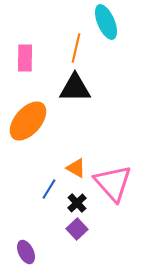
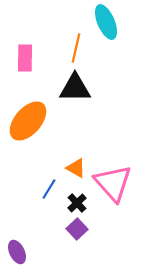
purple ellipse: moved 9 px left
